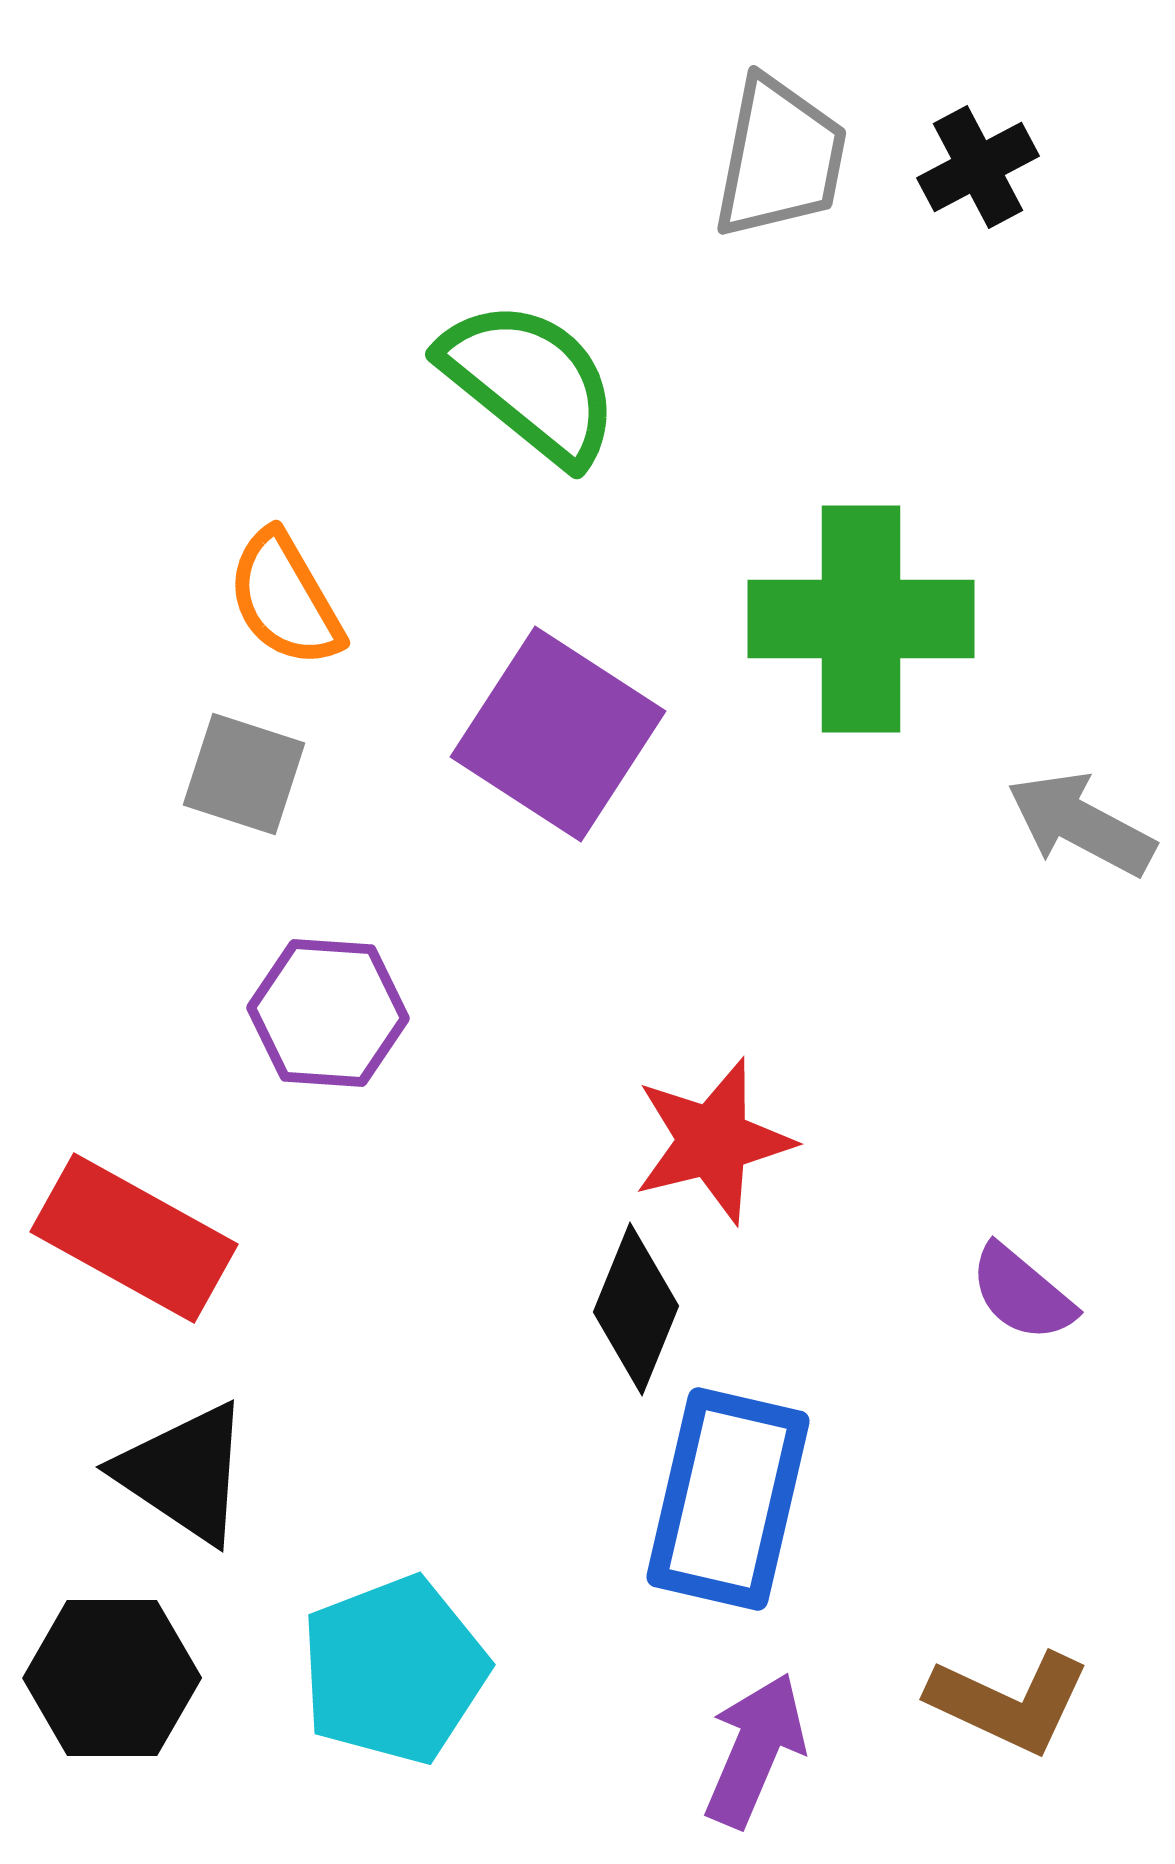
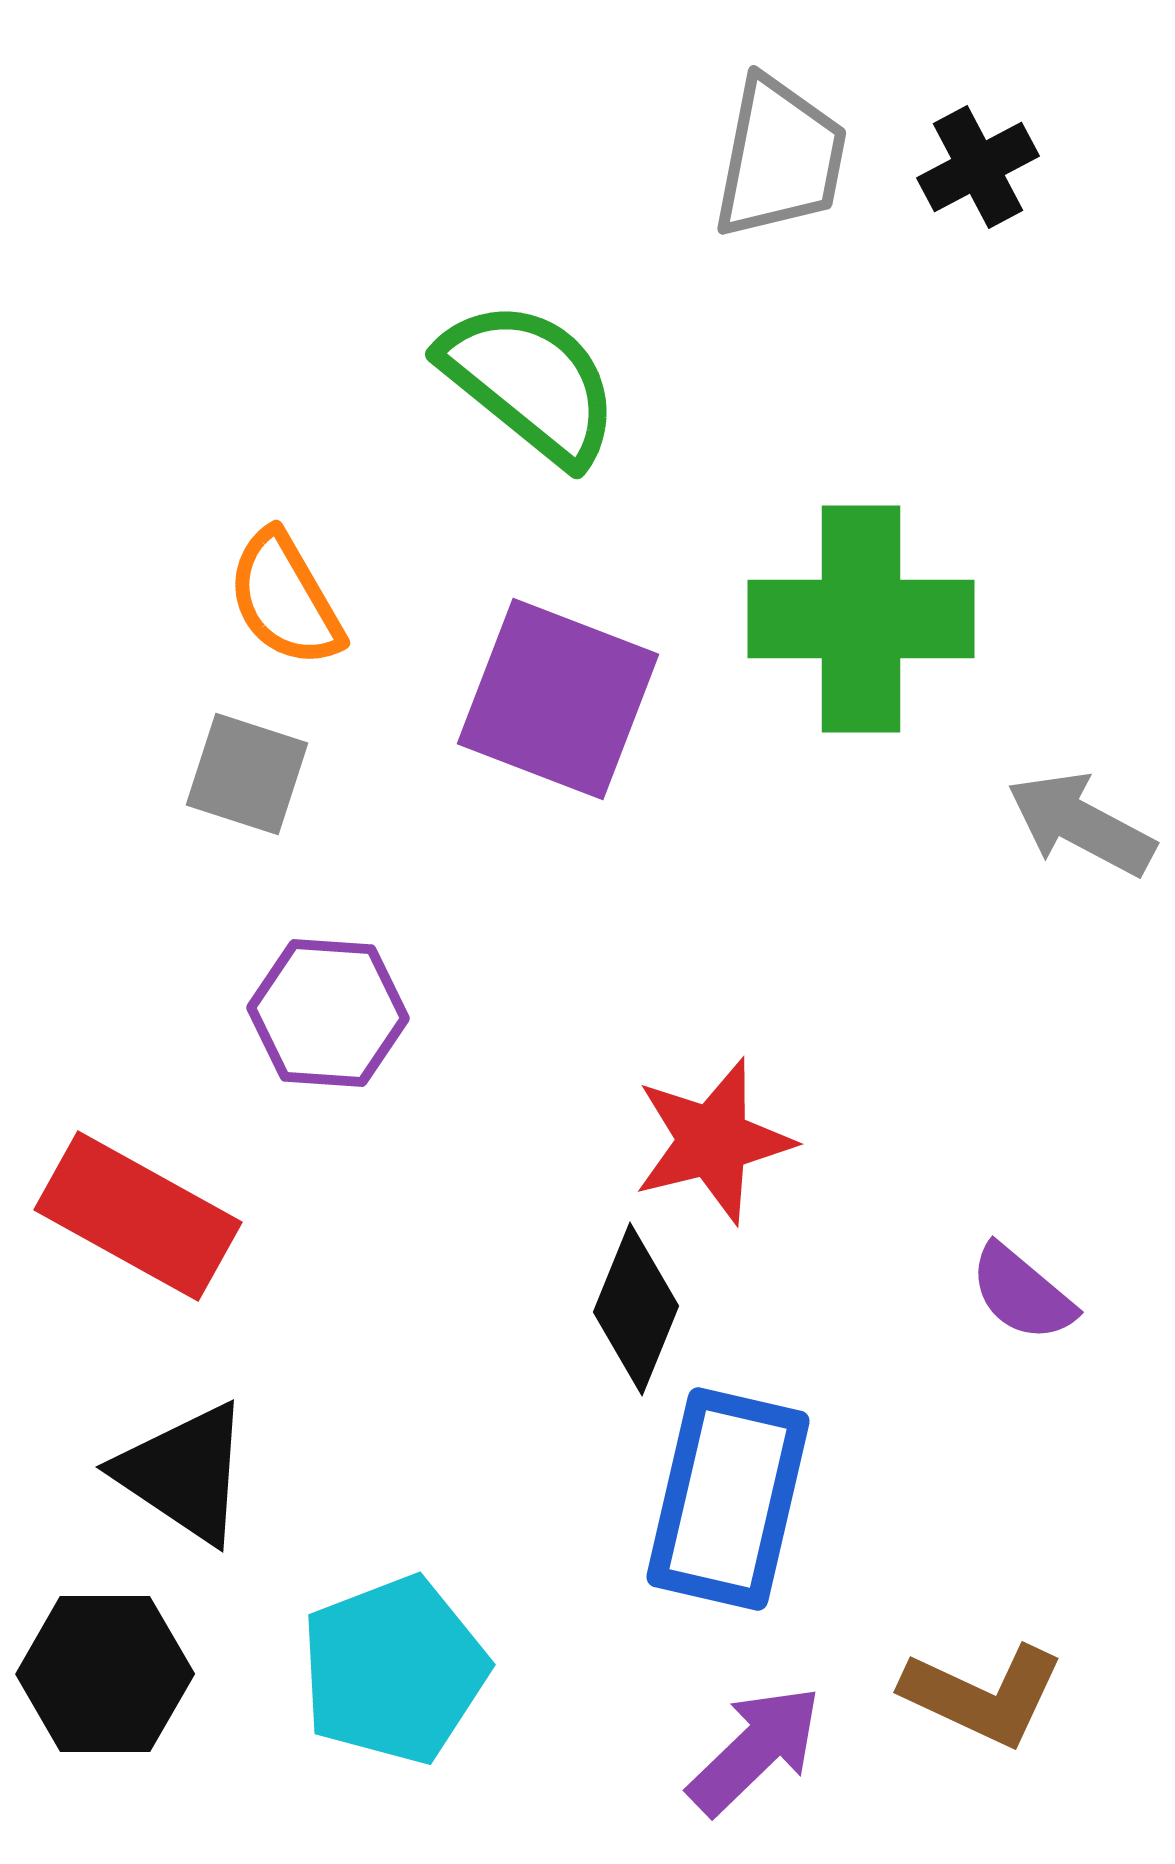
purple square: moved 35 px up; rotated 12 degrees counterclockwise
gray square: moved 3 px right
red rectangle: moved 4 px right, 22 px up
black hexagon: moved 7 px left, 4 px up
brown L-shape: moved 26 px left, 7 px up
purple arrow: rotated 23 degrees clockwise
